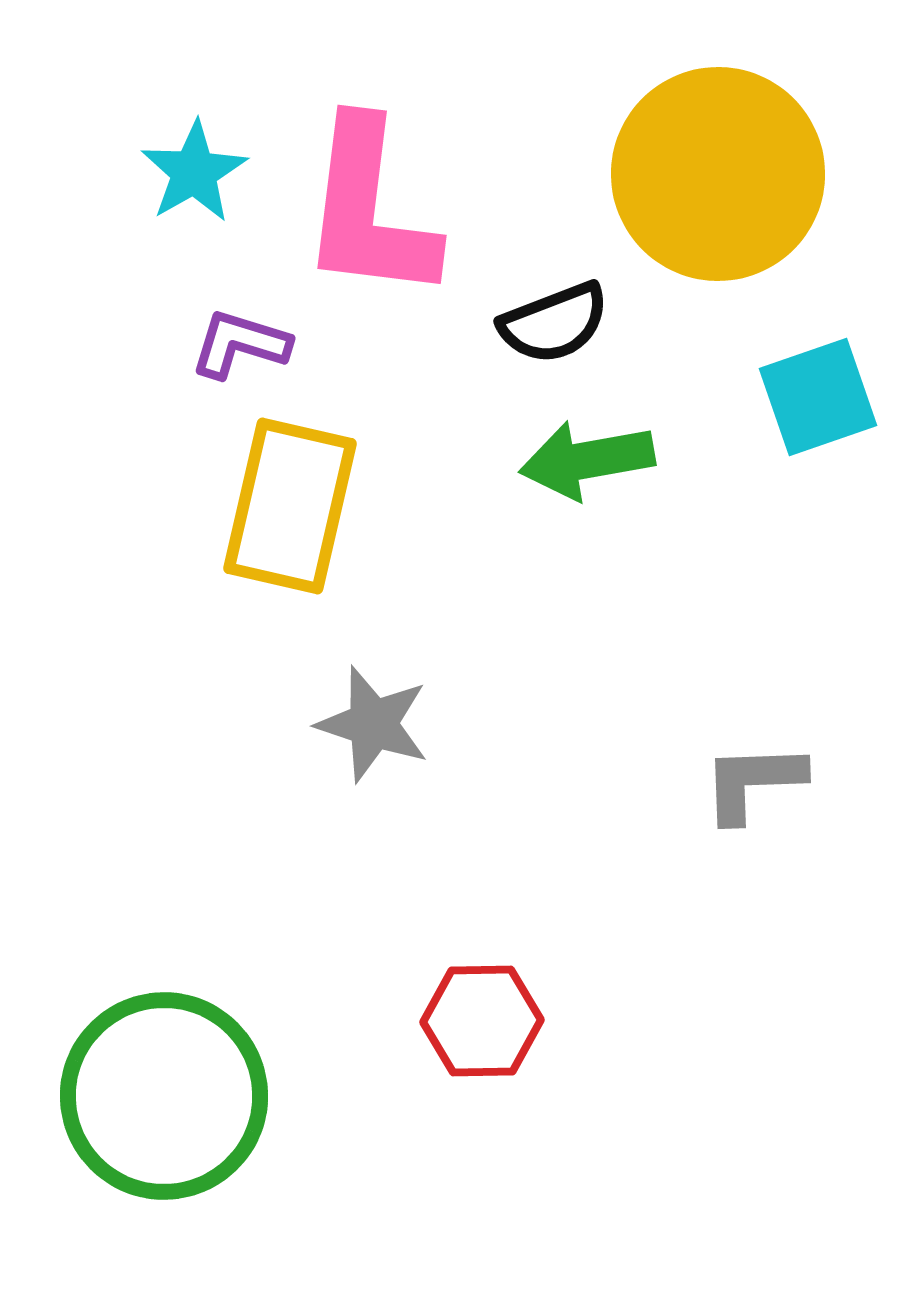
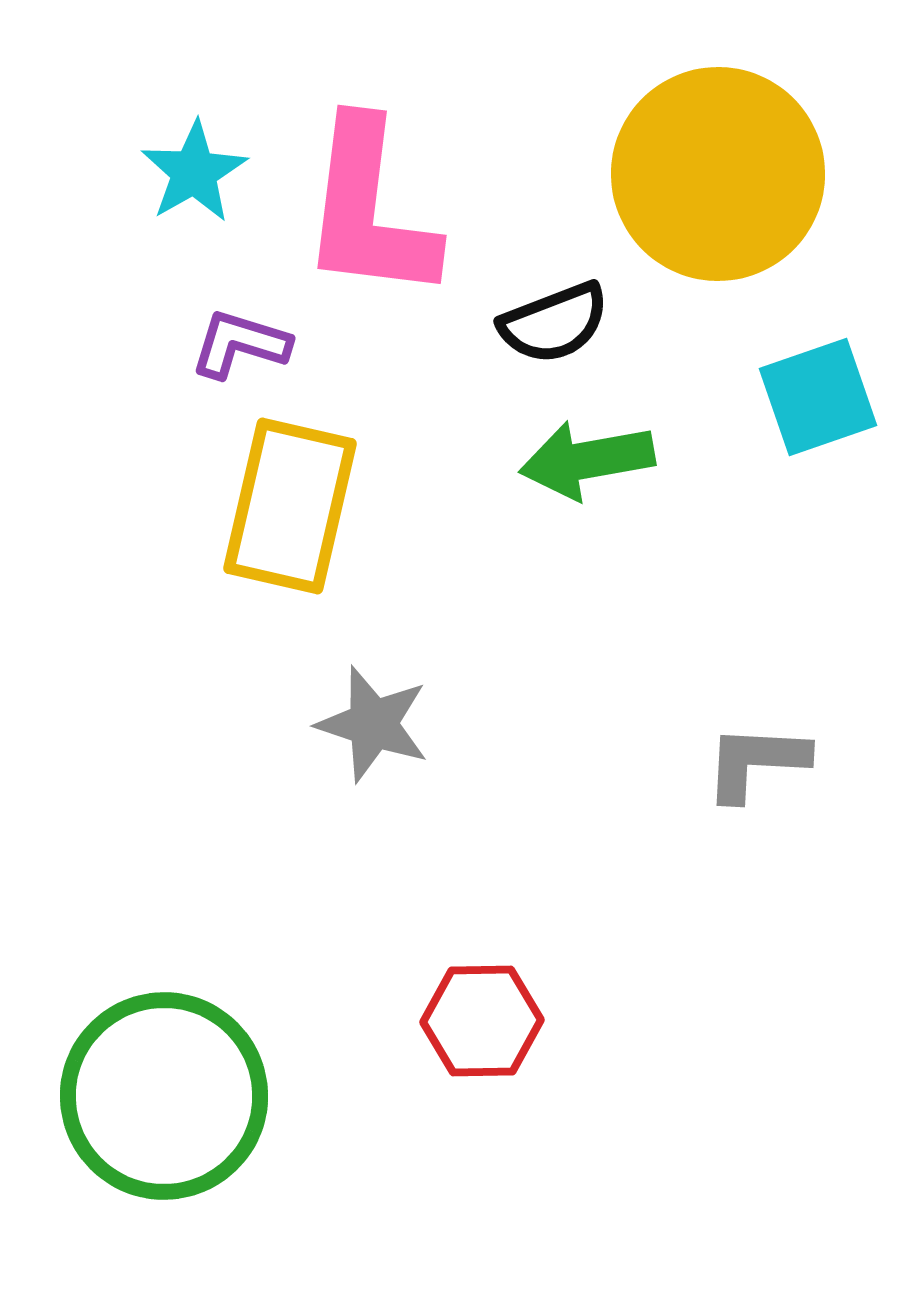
gray L-shape: moved 3 px right, 20 px up; rotated 5 degrees clockwise
